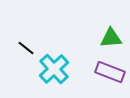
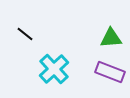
black line: moved 1 px left, 14 px up
